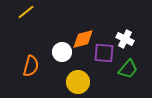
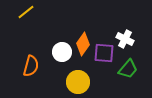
orange diamond: moved 5 px down; rotated 40 degrees counterclockwise
